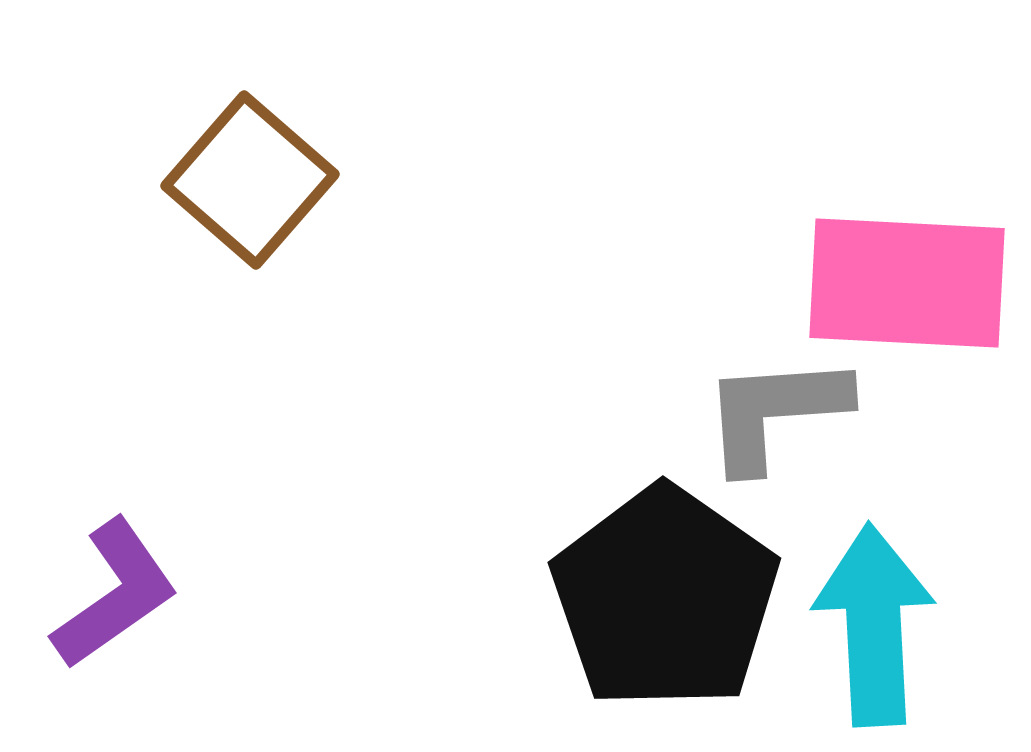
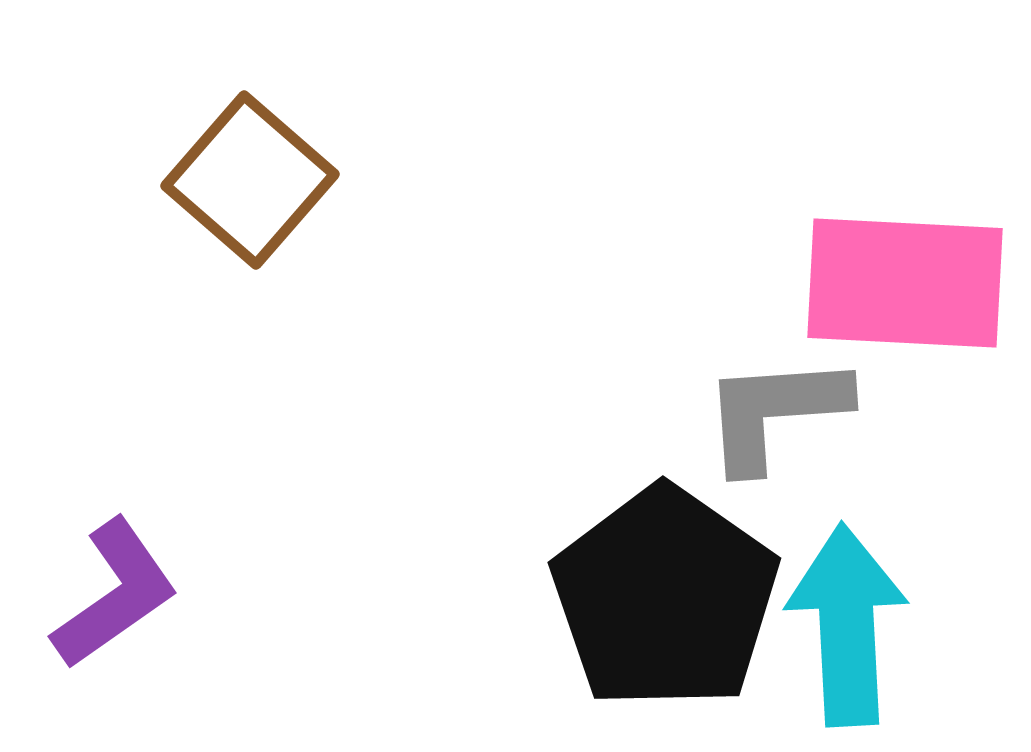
pink rectangle: moved 2 px left
cyan arrow: moved 27 px left
